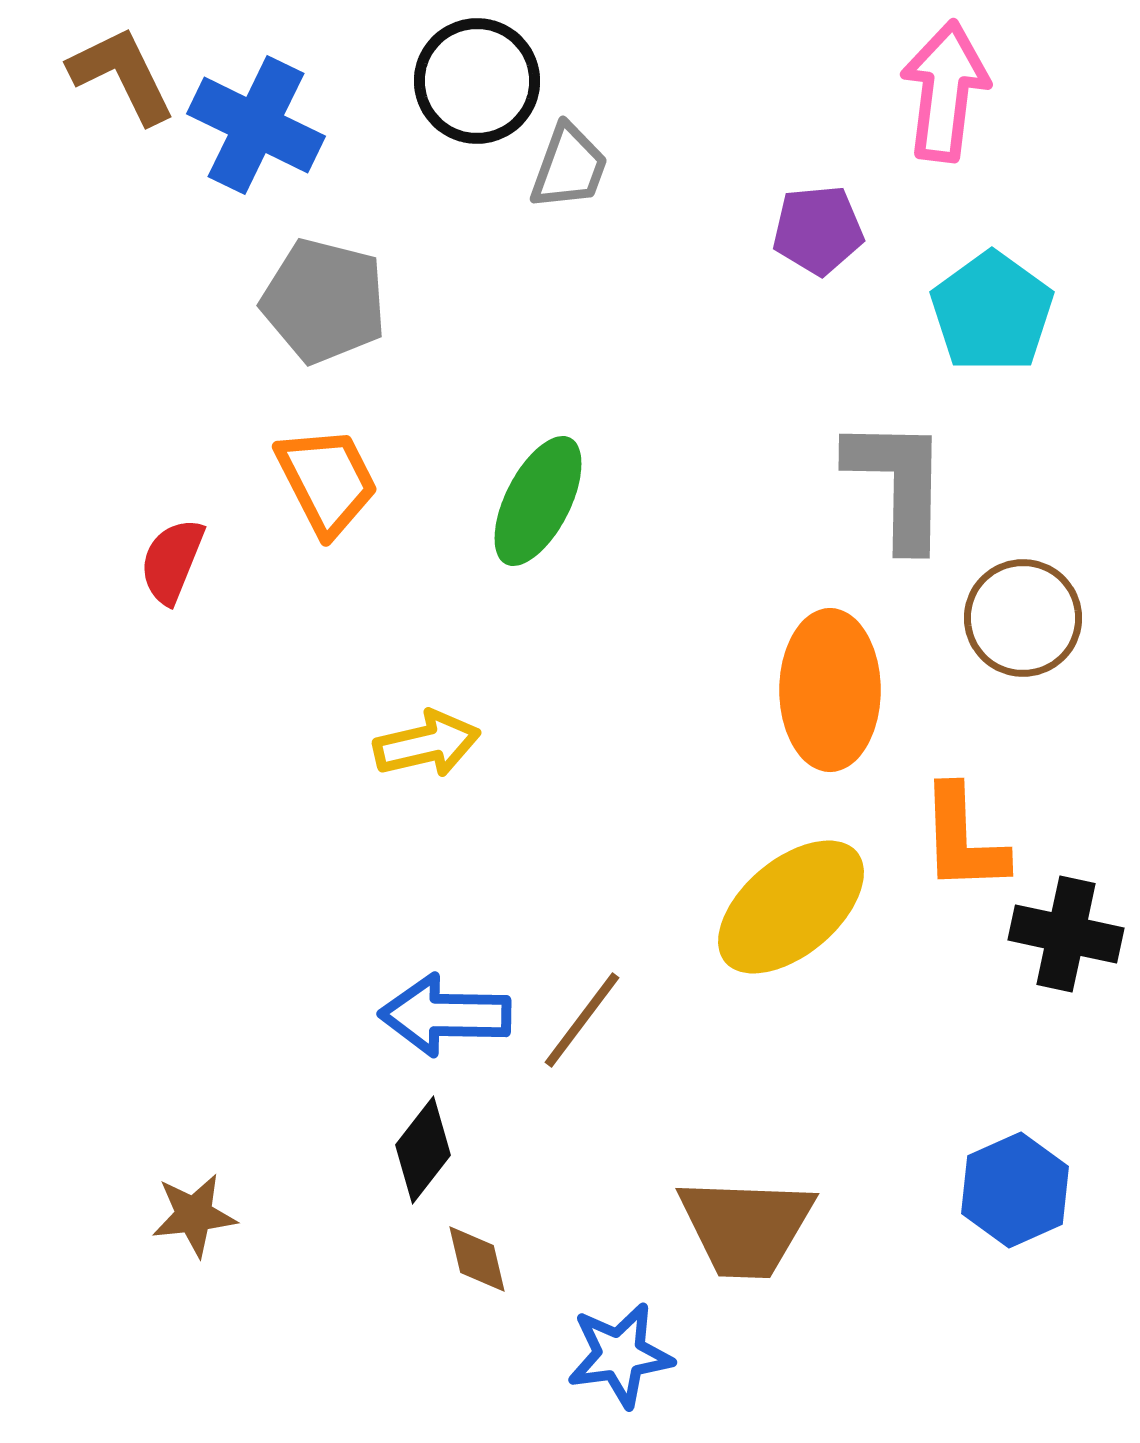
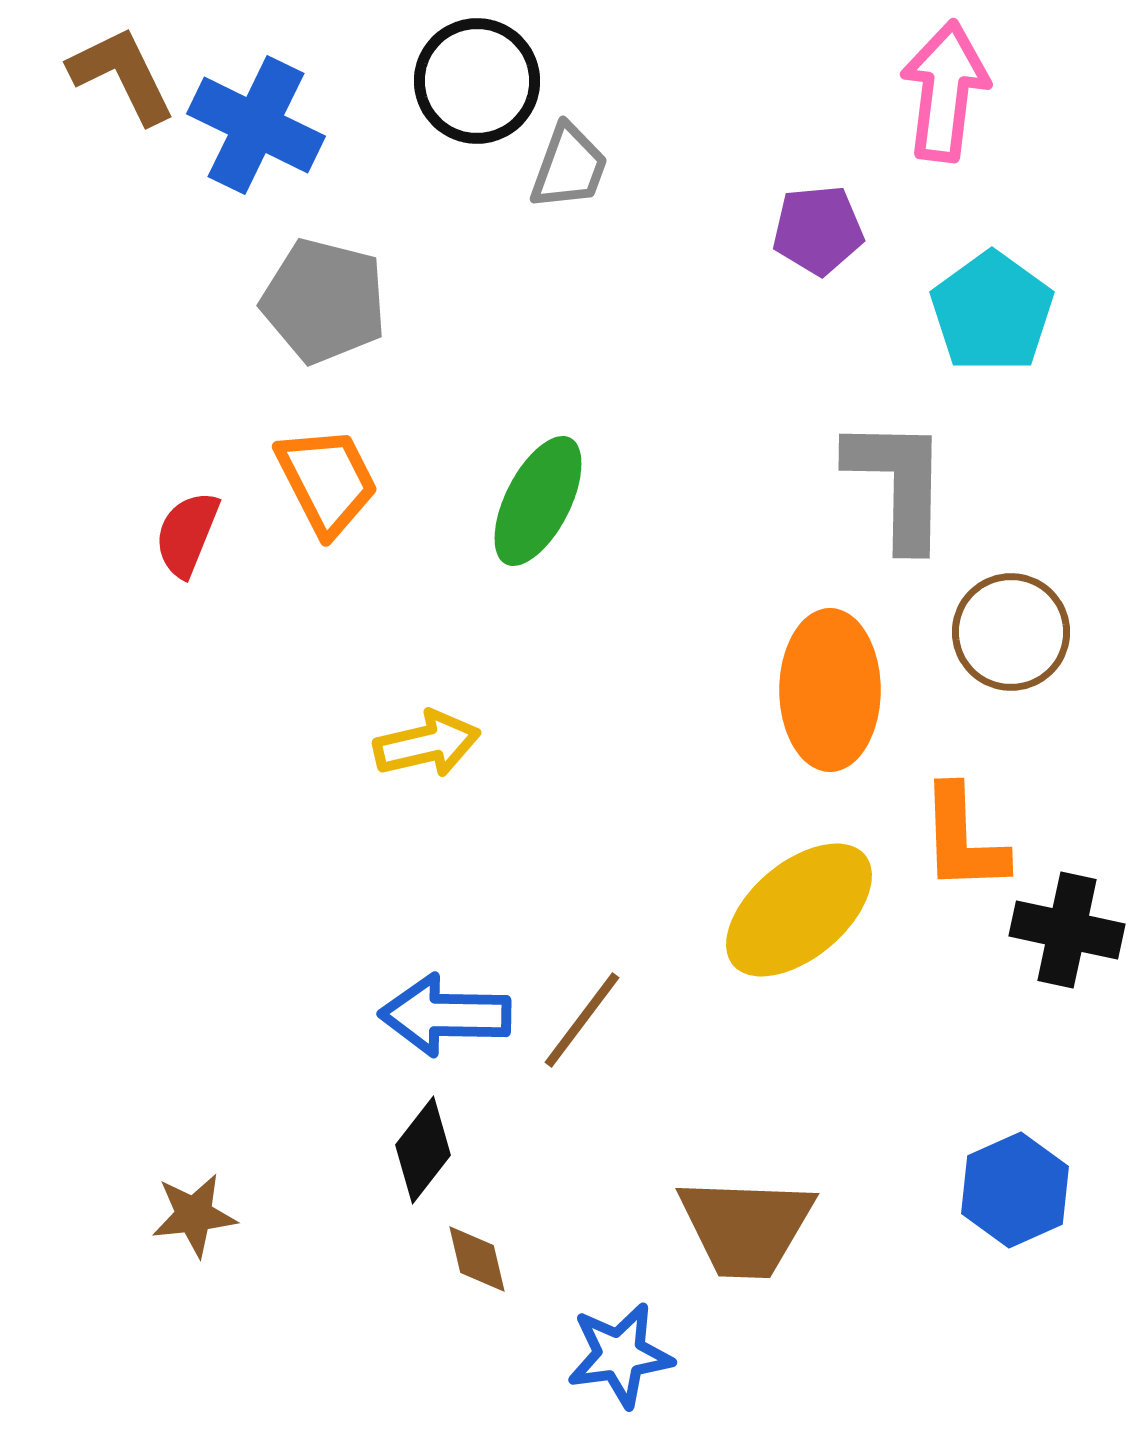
red semicircle: moved 15 px right, 27 px up
brown circle: moved 12 px left, 14 px down
yellow ellipse: moved 8 px right, 3 px down
black cross: moved 1 px right, 4 px up
